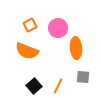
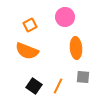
pink circle: moved 7 px right, 11 px up
black square: rotated 14 degrees counterclockwise
